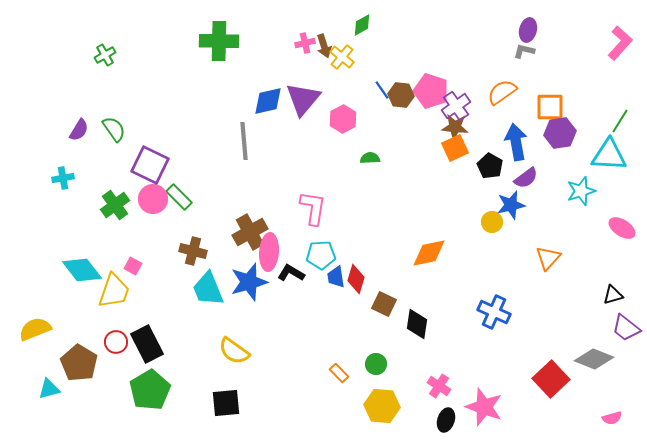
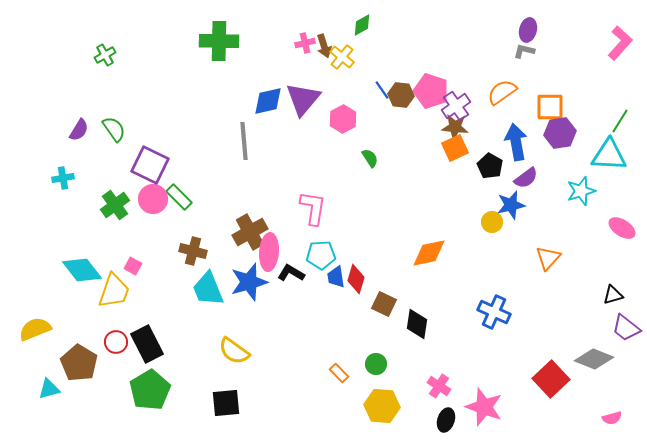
green semicircle at (370, 158): rotated 60 degrees clockwise
